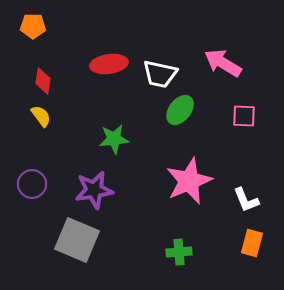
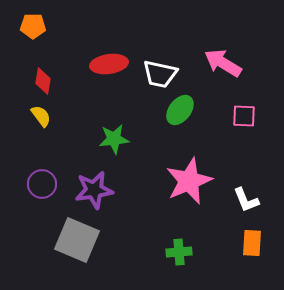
purple circle: moved 10 px right
orange rectangle: rotated 12 degrees counterclockwise
